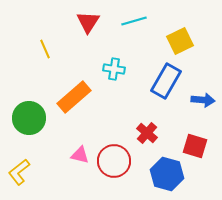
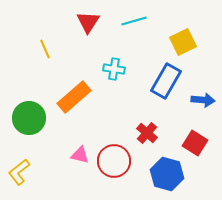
yellow square: moved 3 px right, 1 px down
red square: moved 3 px up; rotated 15 degrees clockwise
